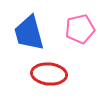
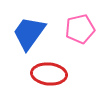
blue trapezoid: rotated 51 degrees clockwise
